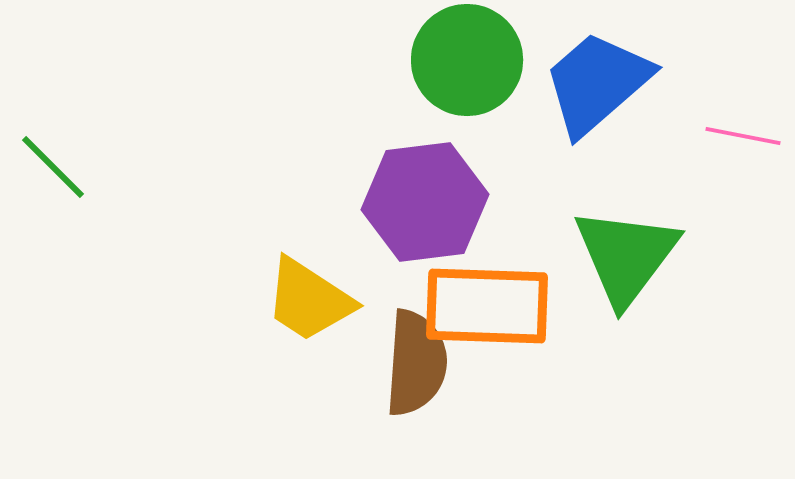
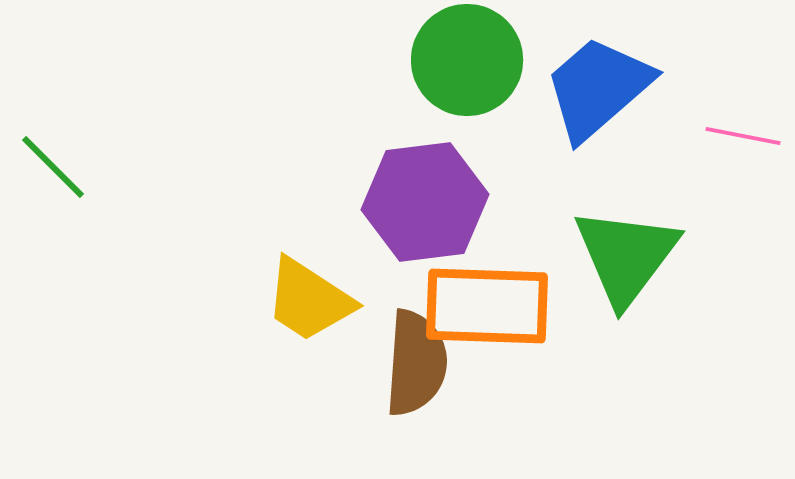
blue trapezoid: moved 1 px right, 5 px down
